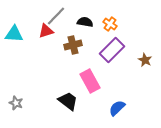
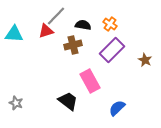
black semicircle: moved 2 px left, 3 px down
